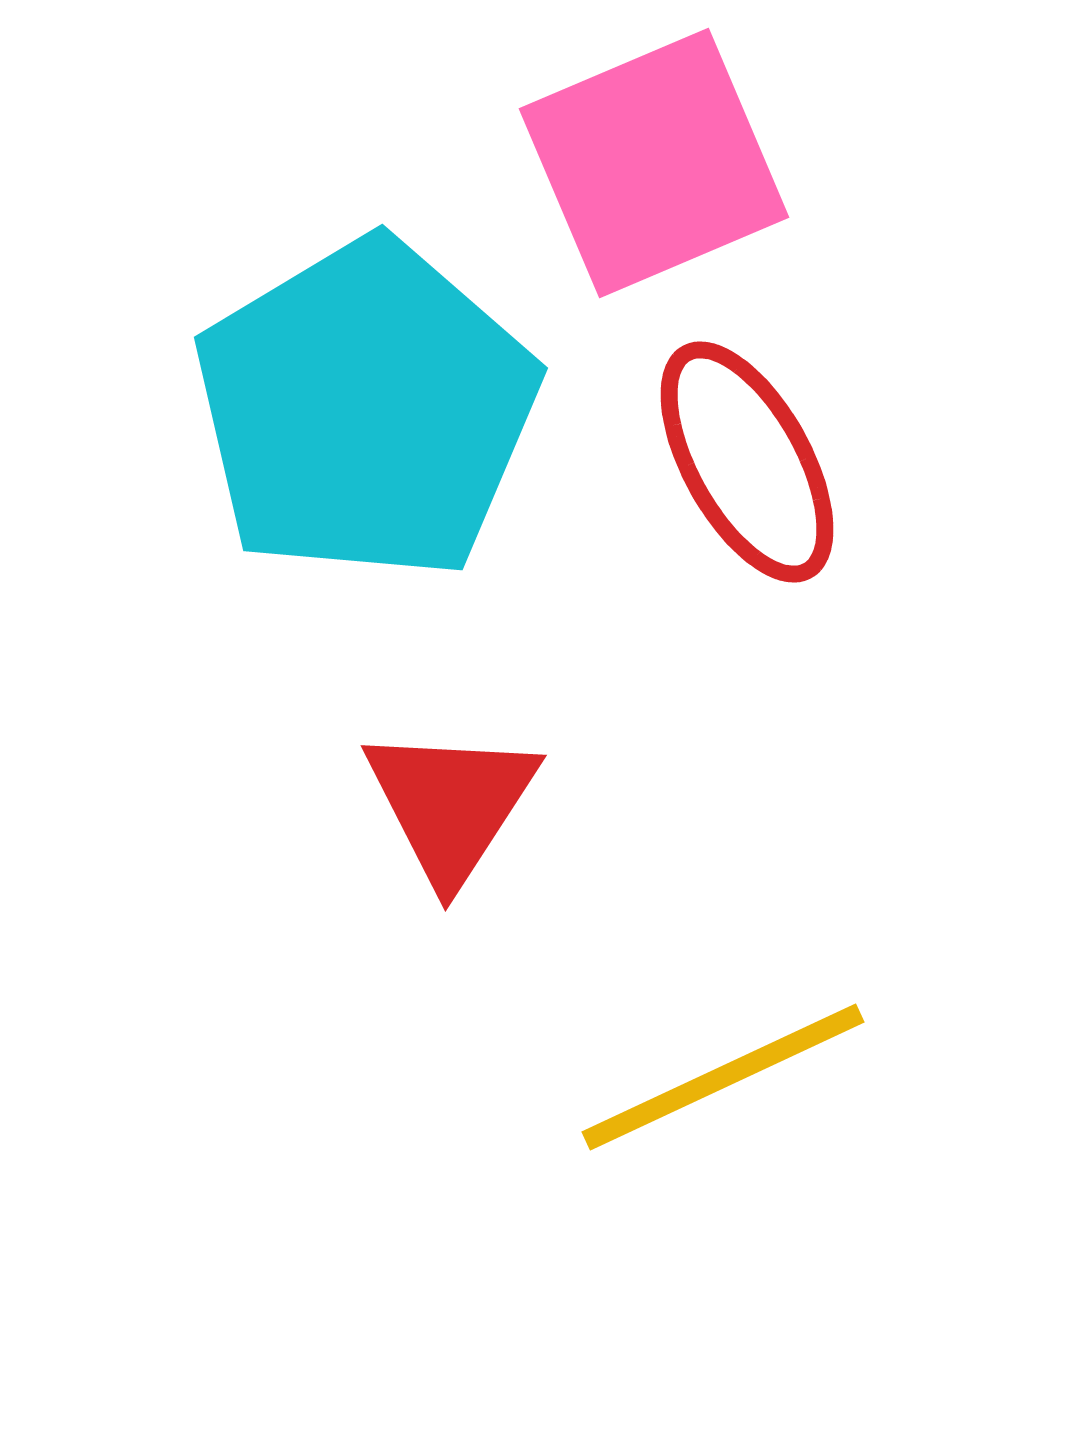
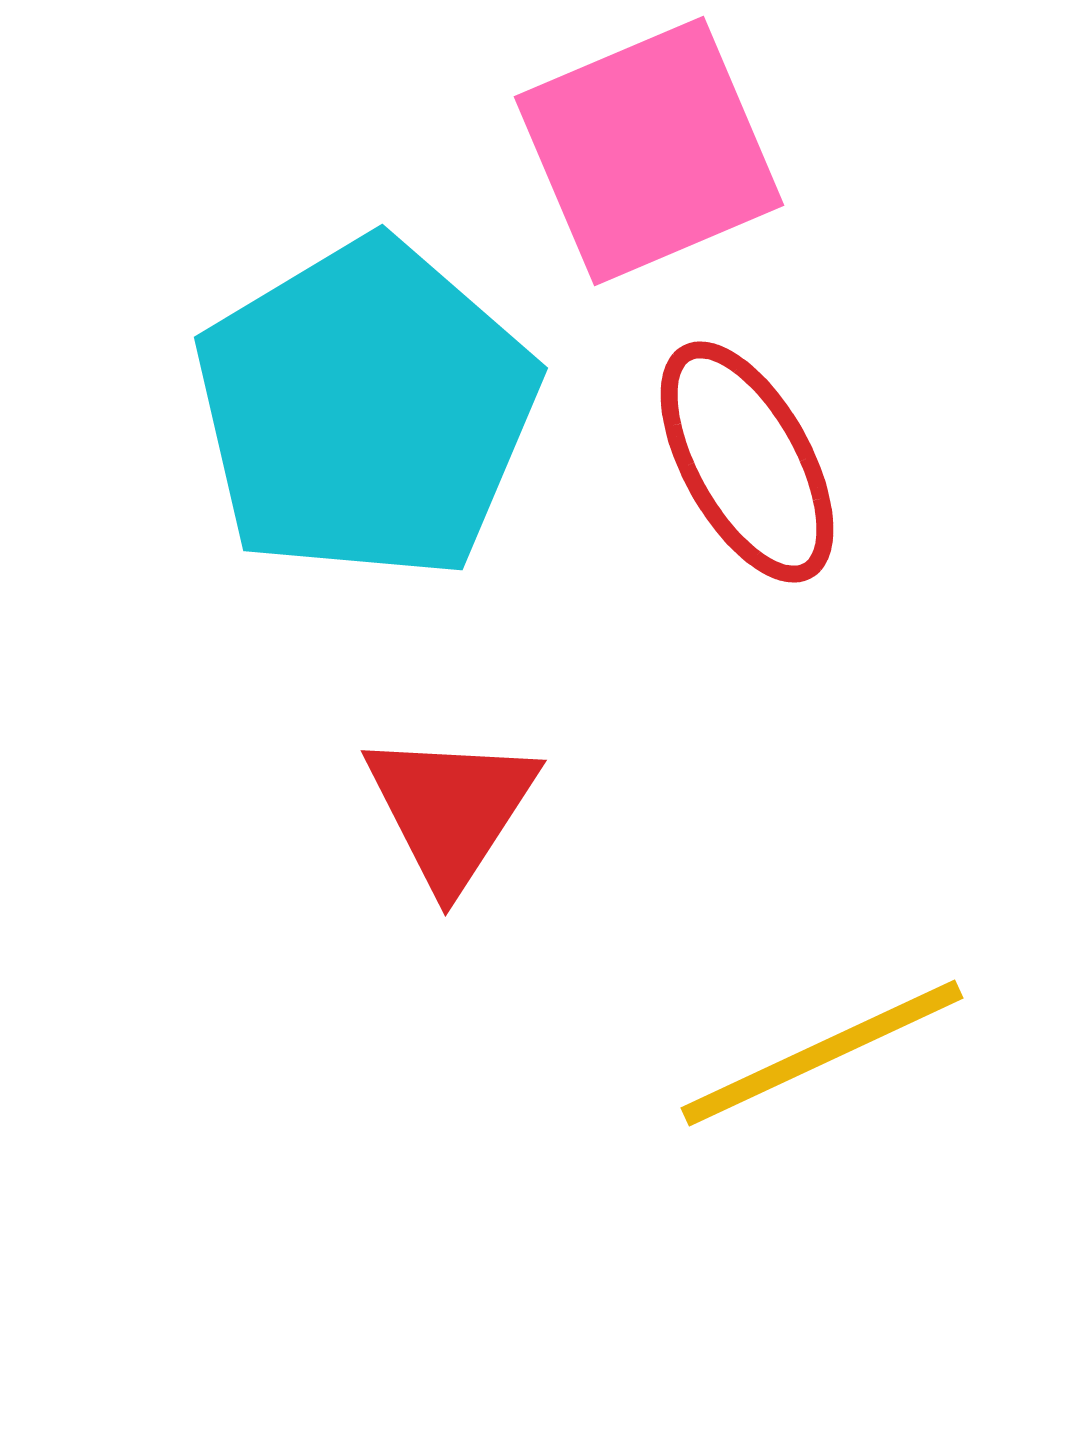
pink square: moved 5 px left, 12 px up
red triangle: moved 5 px down
yellow line: moved 99 px right, 24 px up
